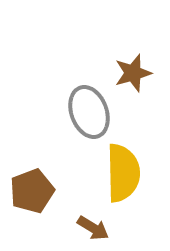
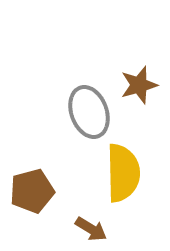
brown star: moved 6 px right, 12 px down
brown pentagon: rotated 6 degrees clockwise
brown arrow: moved 2 px left, 1 px down
